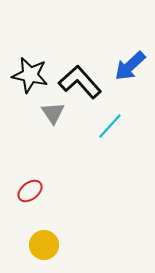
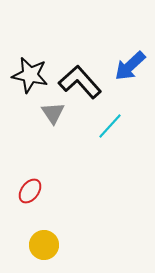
red ellipse: rotated 15 degrees counterclockwise
